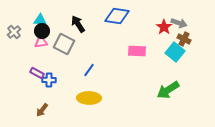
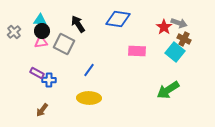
blue diamond: moved 1 px right, 3 px down
